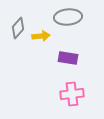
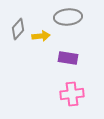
gray diamond: moved 1 px down
